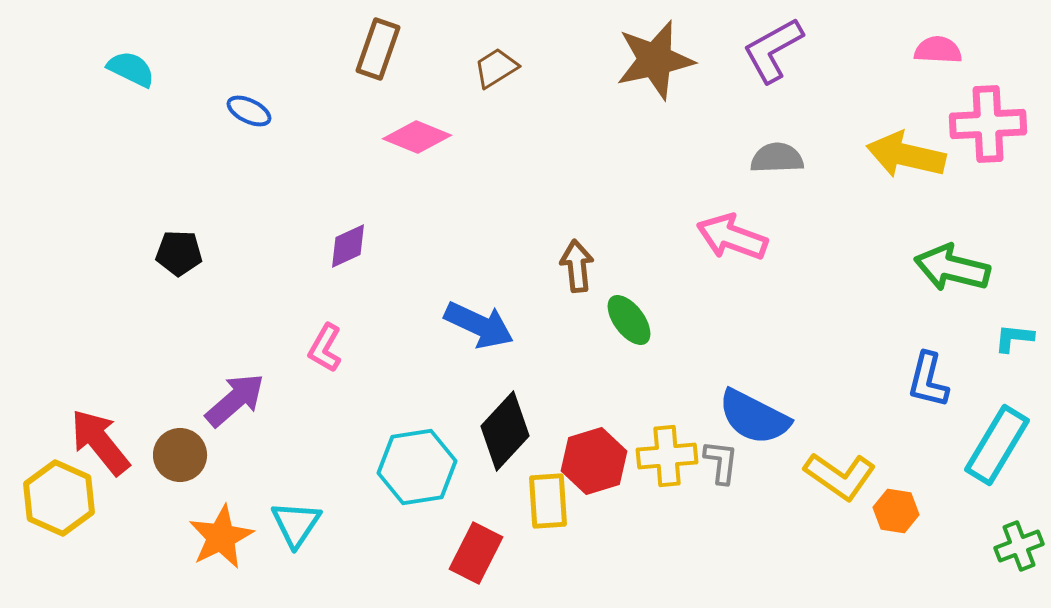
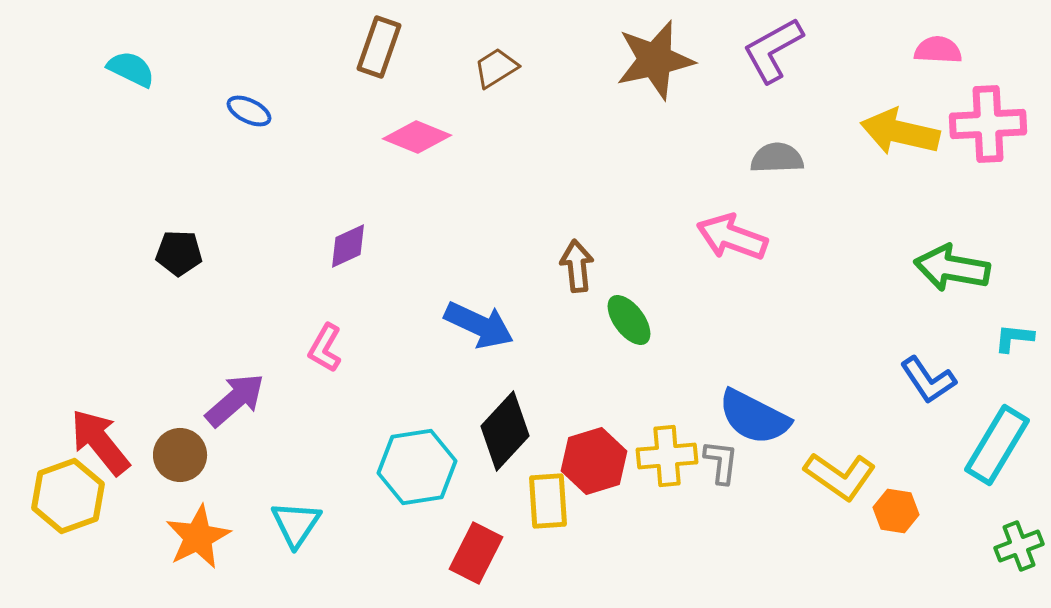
brown rectangle: moved 1 px right, 2 px up
yellow arrow: moved 6 px left, 23 px up
green arrow: rotated 4 degrees counterclockwise
blue L-shape: rotated 48 degrees counterclockwise
yellow hexagon: moved 9 px right, 2 px up; rotated 16 degrees clockwise
orange star: moved 23 px left
